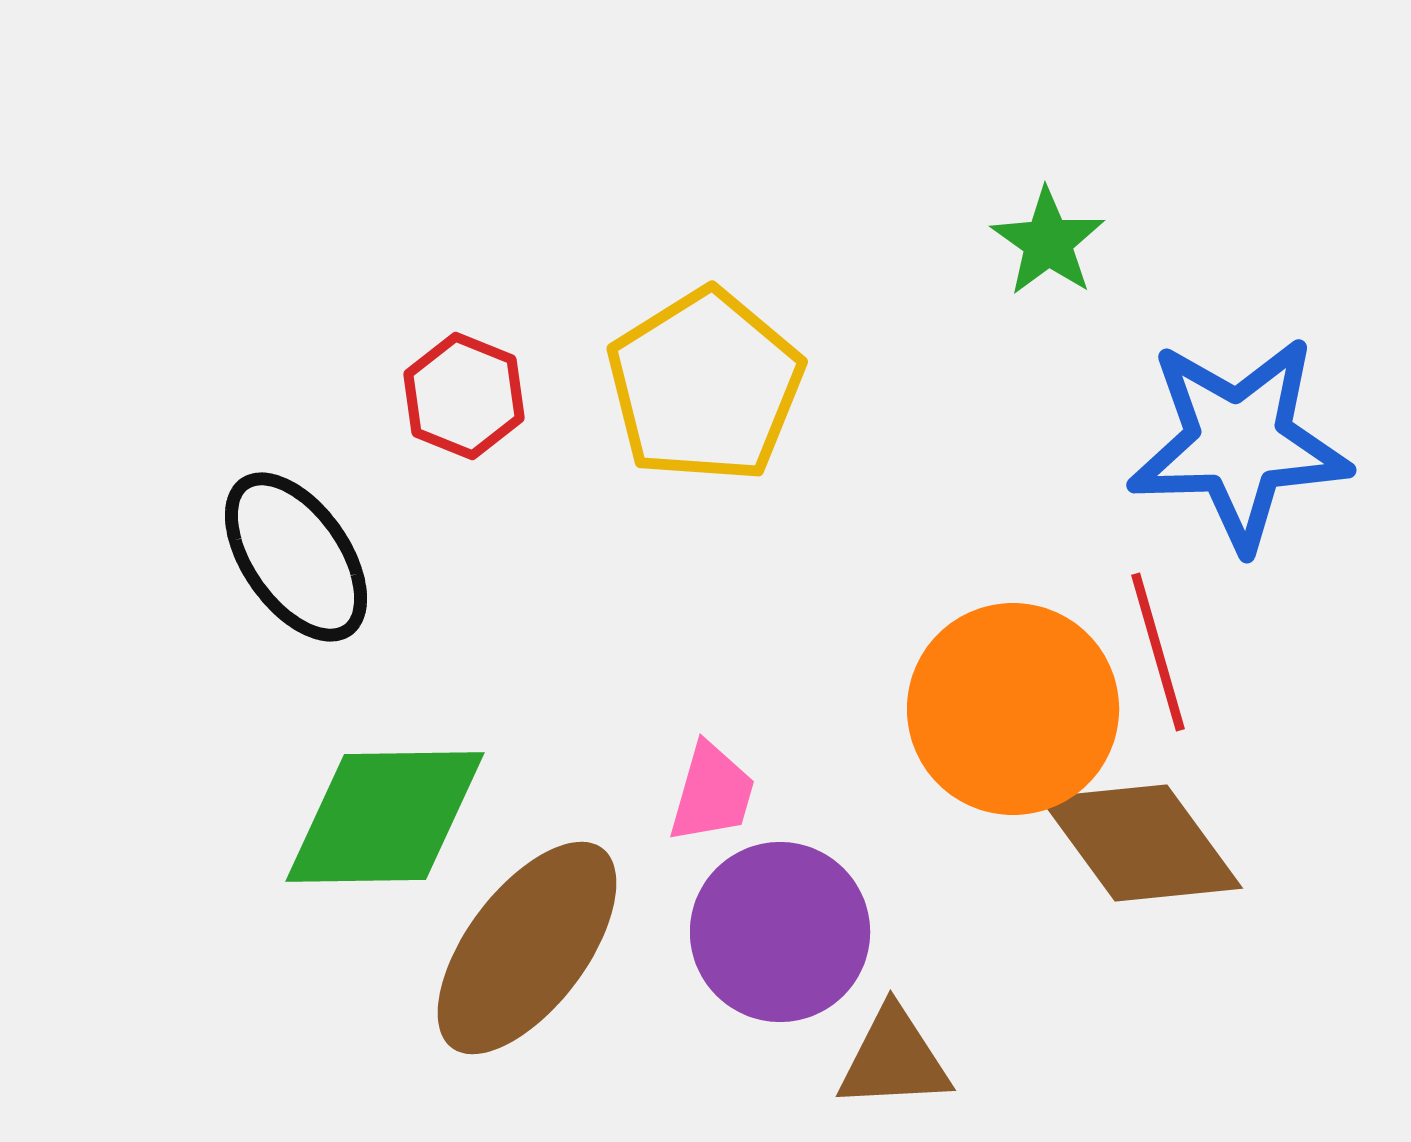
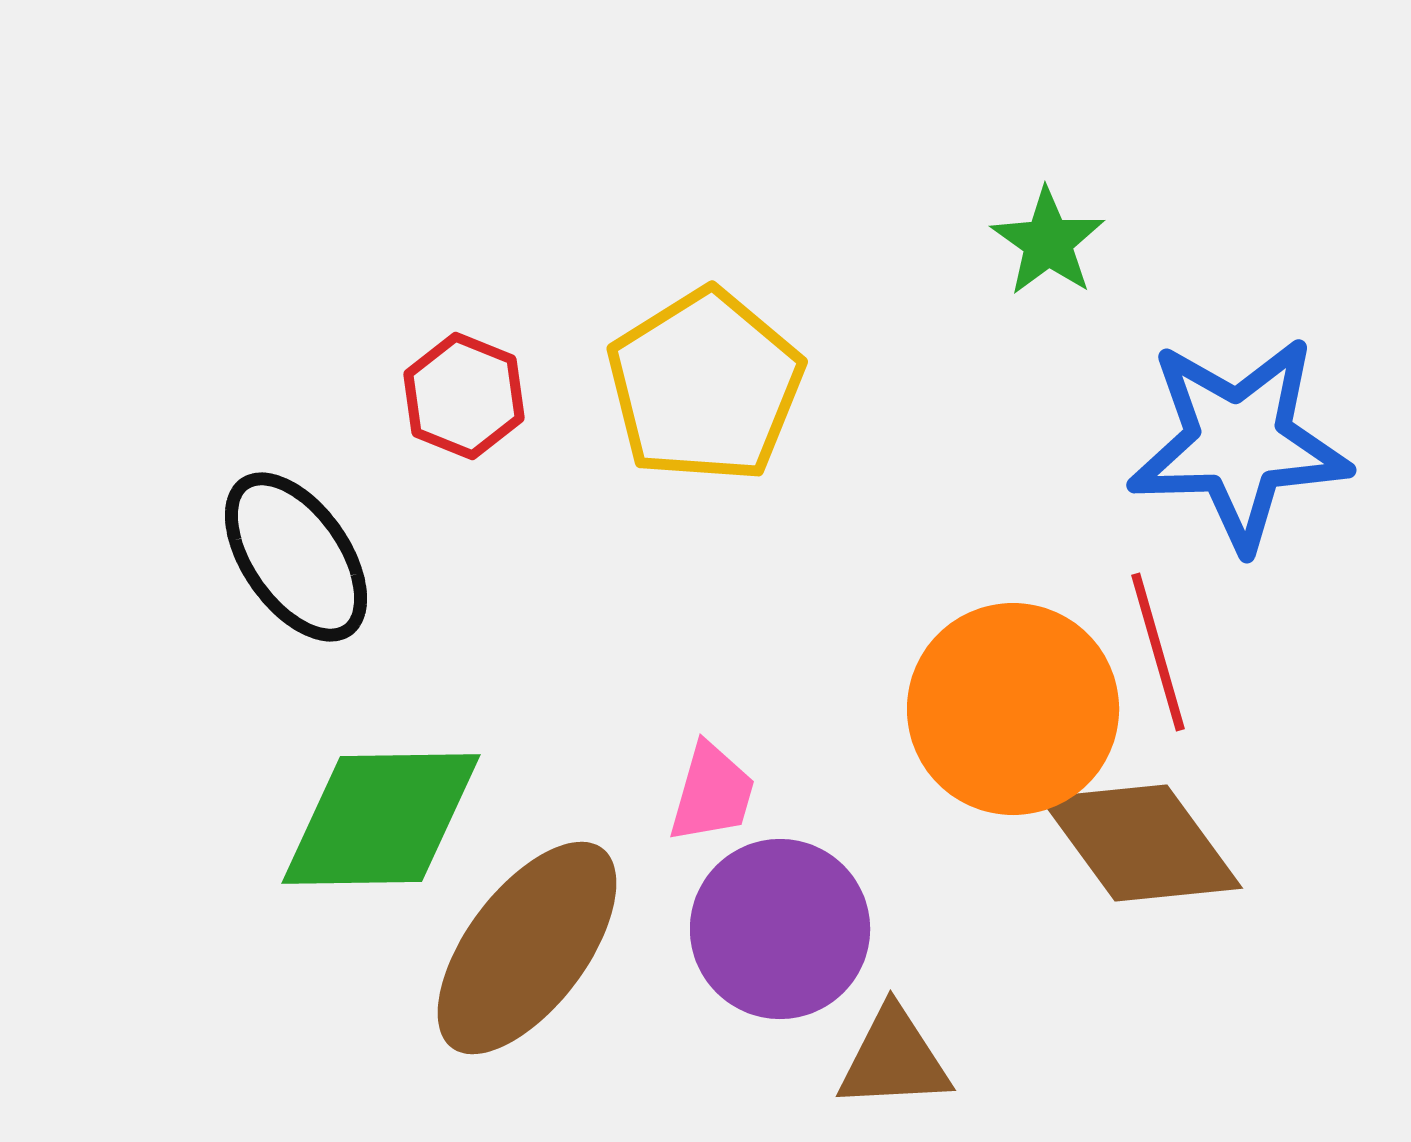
green diamond: moved 4 px left, 2 px down
purple circle: moved 3 px up
